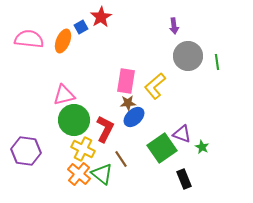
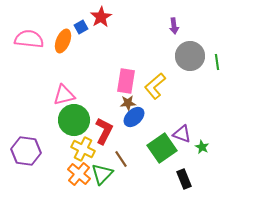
gray circle: moved 2 px right
red L-shape: moved 1 px left, 2 px down
green triangle: rotated 35 degrees clockwise
